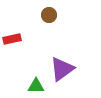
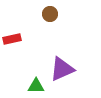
brown circle: moved 1 px right, 1 px up
purple triangle: rotated 12 degrees clockwise
